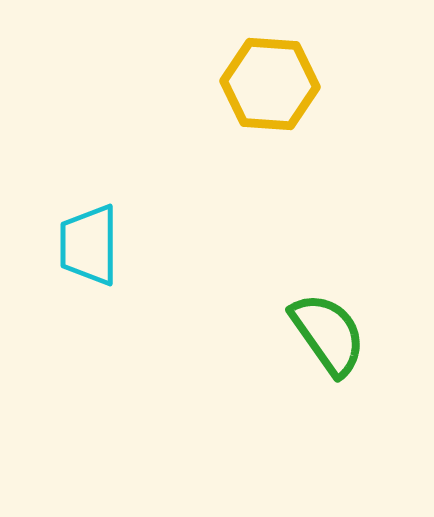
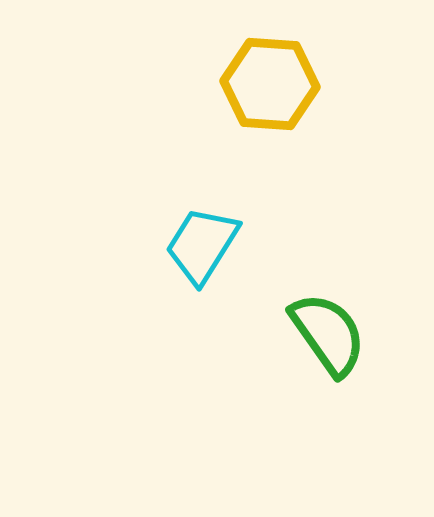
cyan trapezoid: moved 113 px right; rotated 32 degrees clockwise
